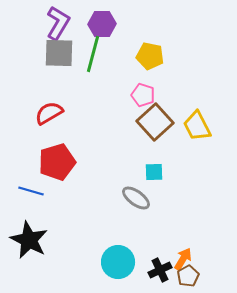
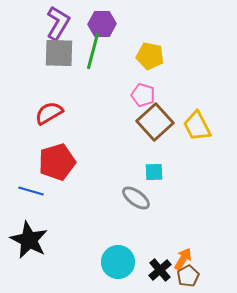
green line: moved 3 px up
black cross: rotated 15 degrees counterclockwise
